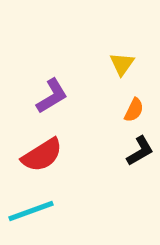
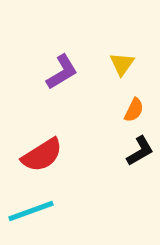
purple L-shape: moved 10 px right, 24 px up
